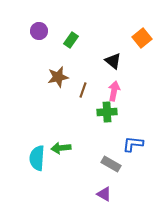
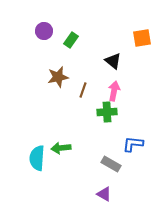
purple circle: moved 5 px right
orange square: rotated 30 degrees clockwise
